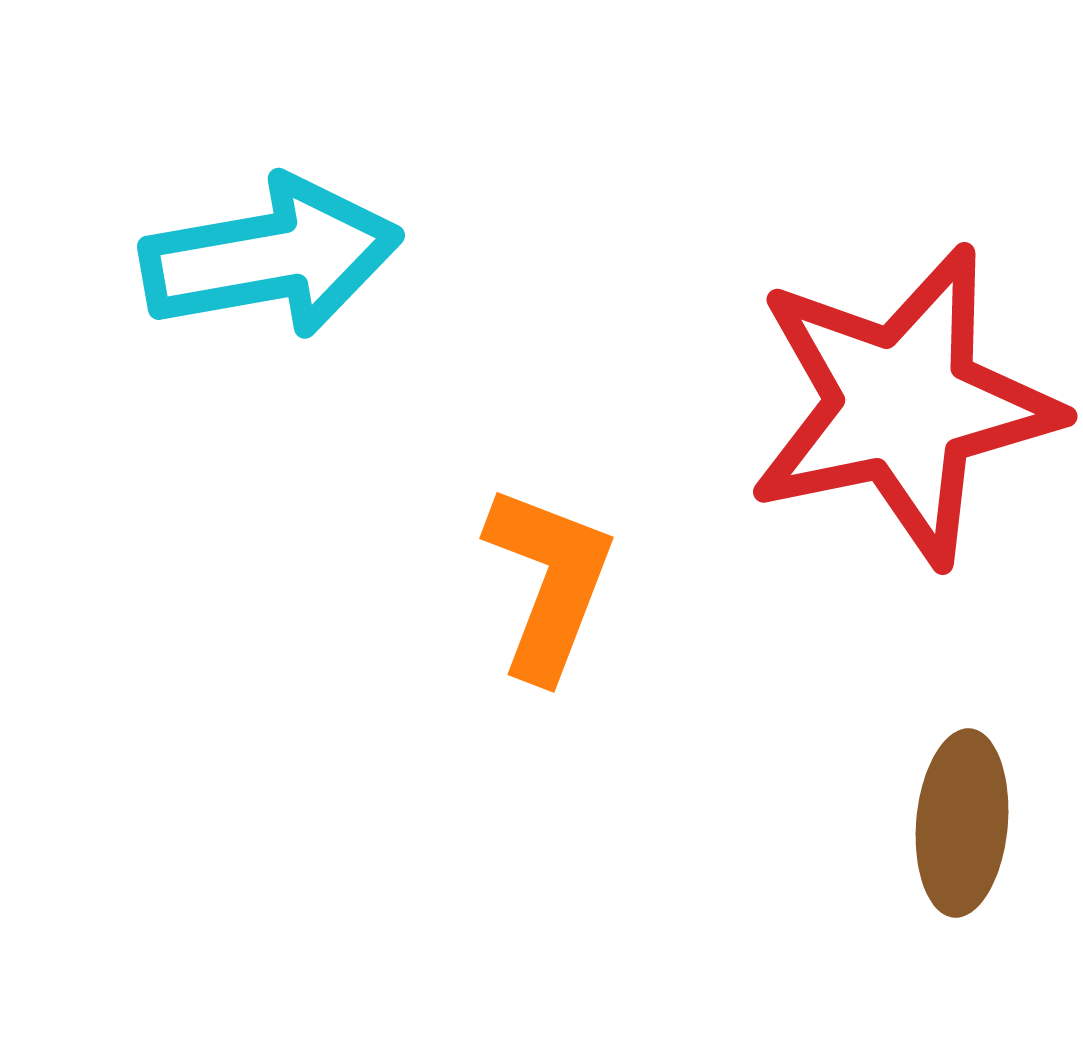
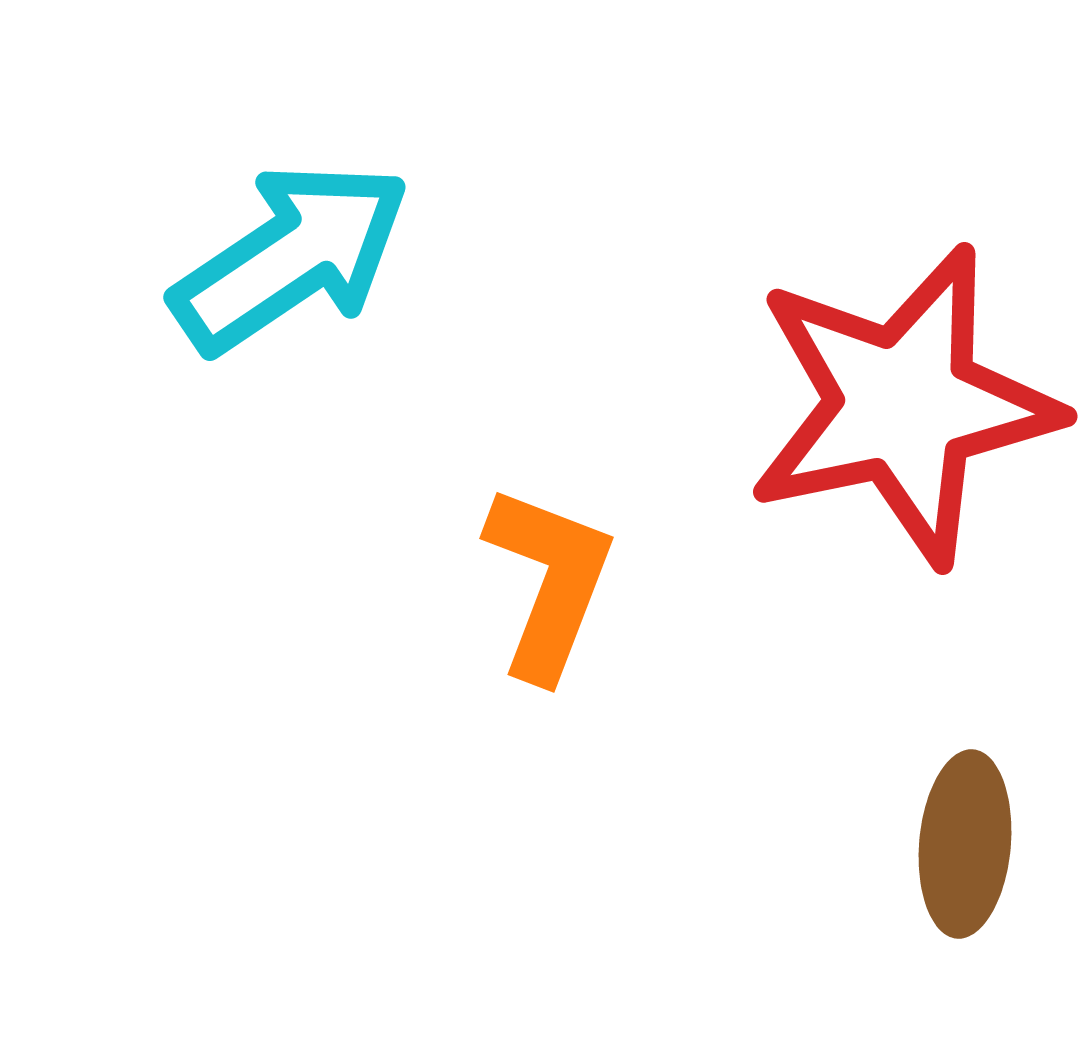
cyan arrow: moved 20 px right; rotated 24 degrees counterclockwise
brown ellipse: moved 3 px right, 21 px down
